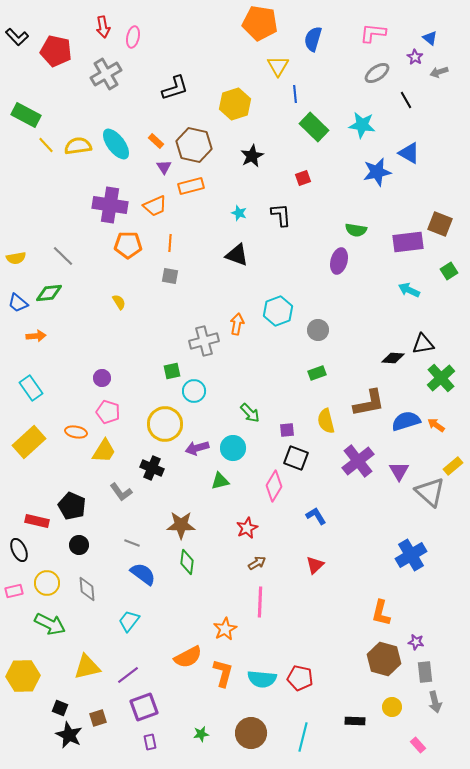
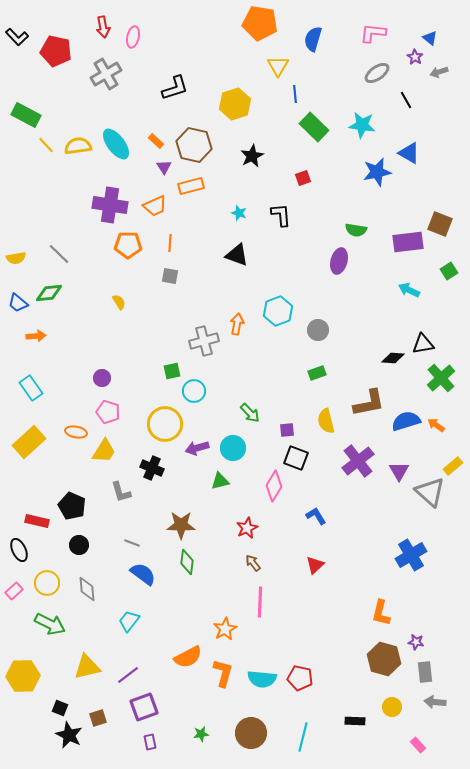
gray line at (63, 256): moved 4 px left, 2 px up
gray L-shape at (121, 492): rotated 20 degrees clockwise
brown arrow at (257, 563): moved 4 px left; rotated 96 degrees counterclockwise
pink rectangle at (14, 591): rotated 30 degrees counterclockwise
gray arrow at (435, 702): rotated 110 degrees clockwise
